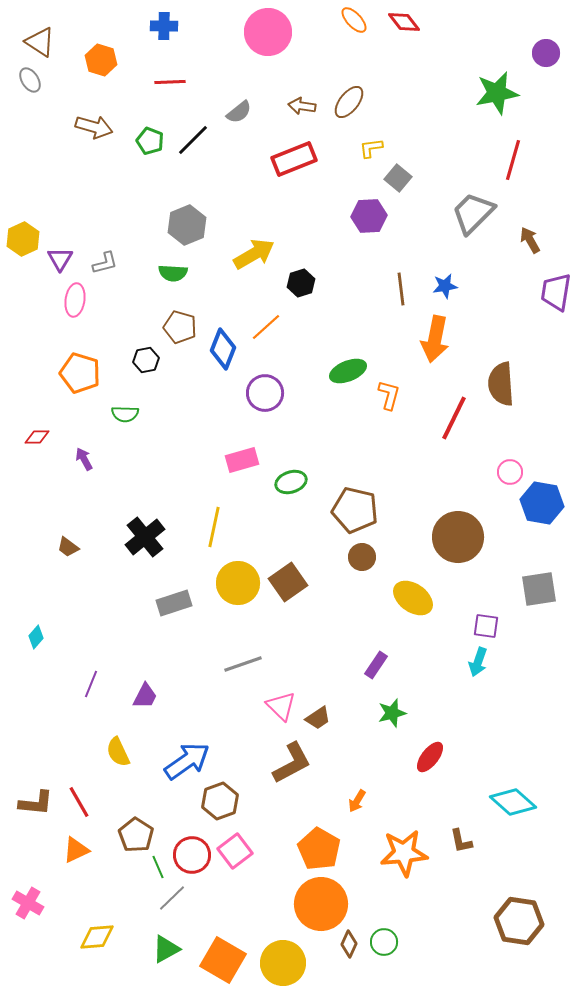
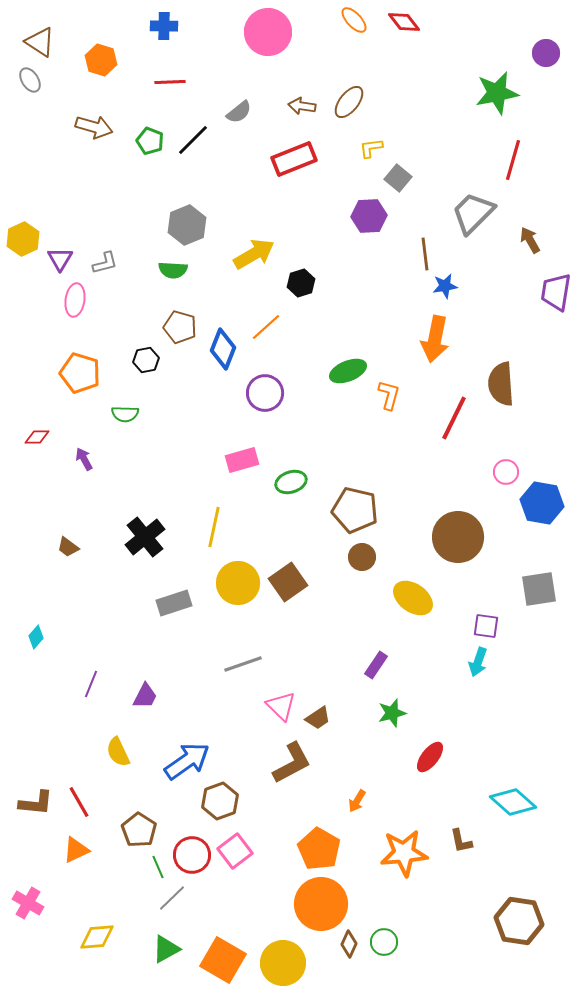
green semicircle at (173, 273): moved 3 px up
brown line at (401, 289): moved 24 px right, 35 px up
pink circle at (510, 472): moved 4 px left
brown pentagon at (136, 835): moved 3 px right, 5 px up
